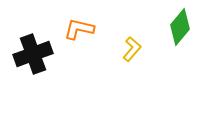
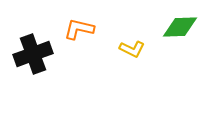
green diamond: rotated 48 degrees clockwise
yellow L-shape: rotated 75 degrees clockwise
